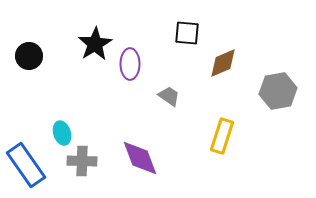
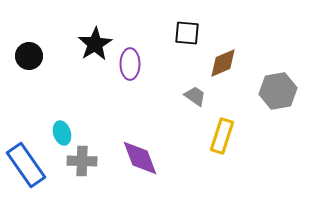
gray trapezoid: moved 26 px right
